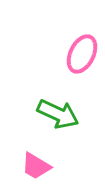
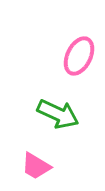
pink ellipse: moved 3 px left, 2 px down
